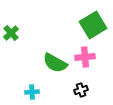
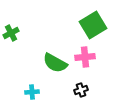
green cross: rotated 14 degrees clockwise
